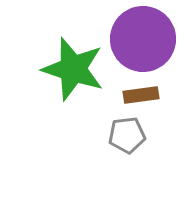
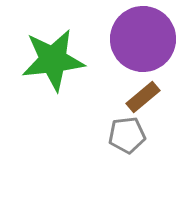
green star: moved 20 px left, 9 px up; rotated 24 degrees counterclockwise
brown rectangle: moved 2 px right, 2 px down; rotated 32 degrees counterclockwise
